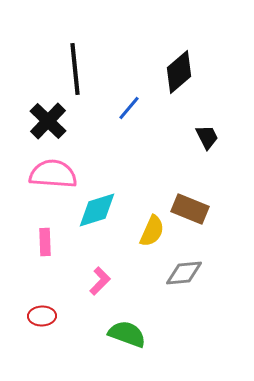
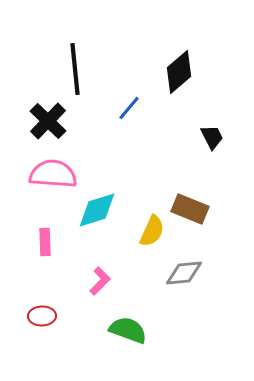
black trapezoid: moved 5 px right
green semicircle: moved 1 px right, 4 px up
